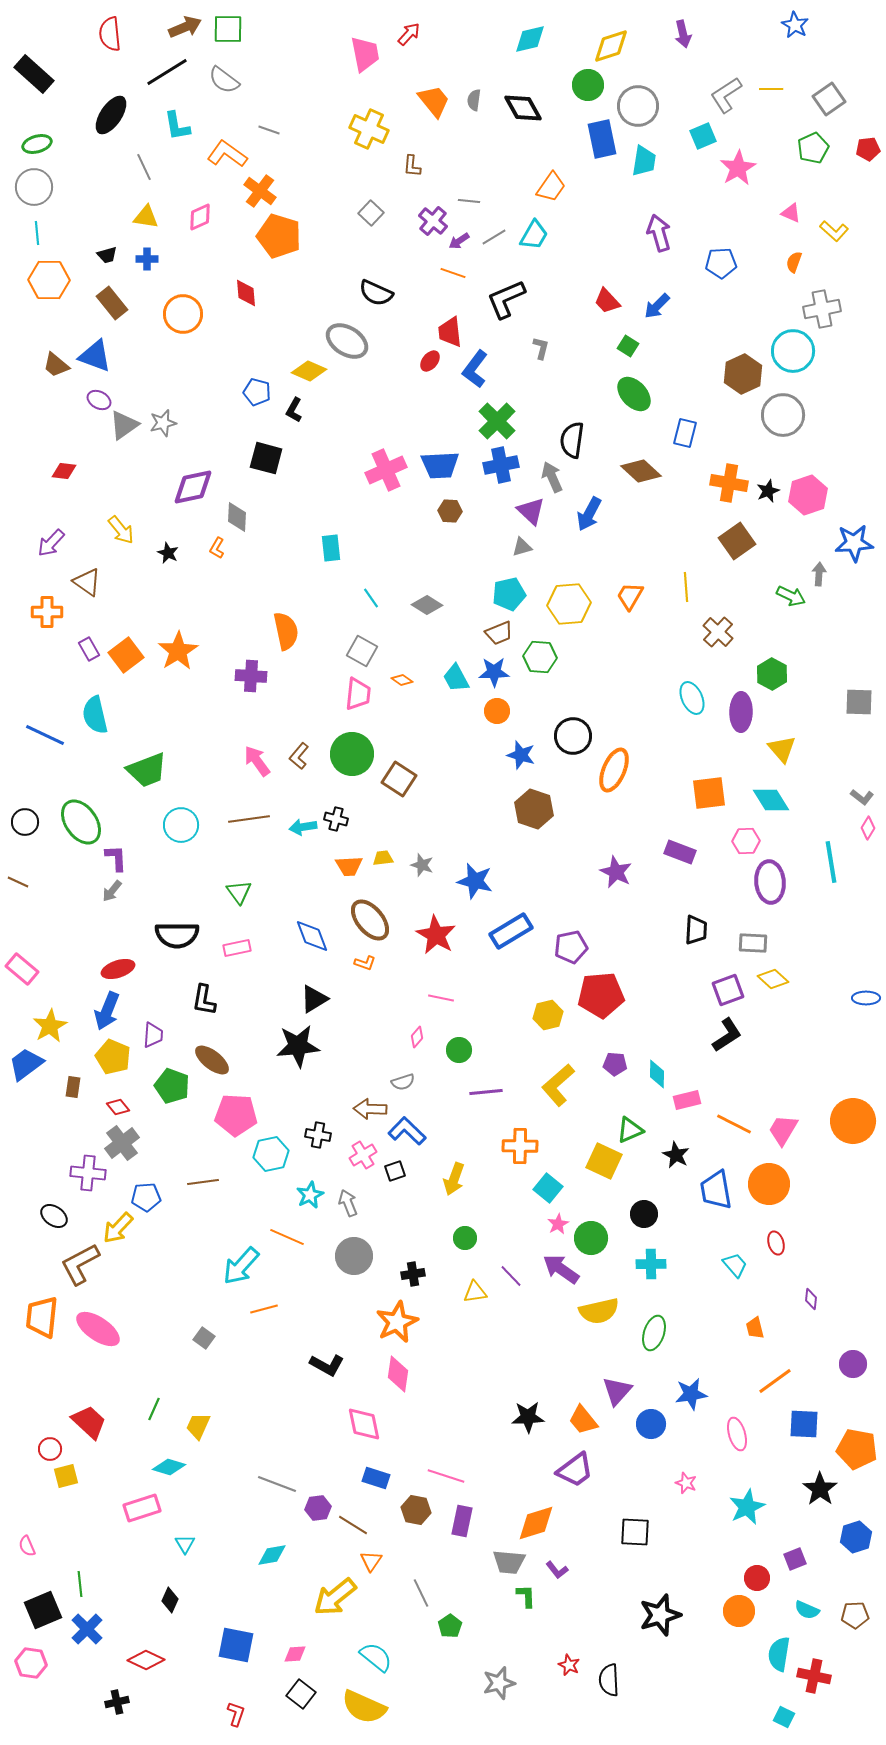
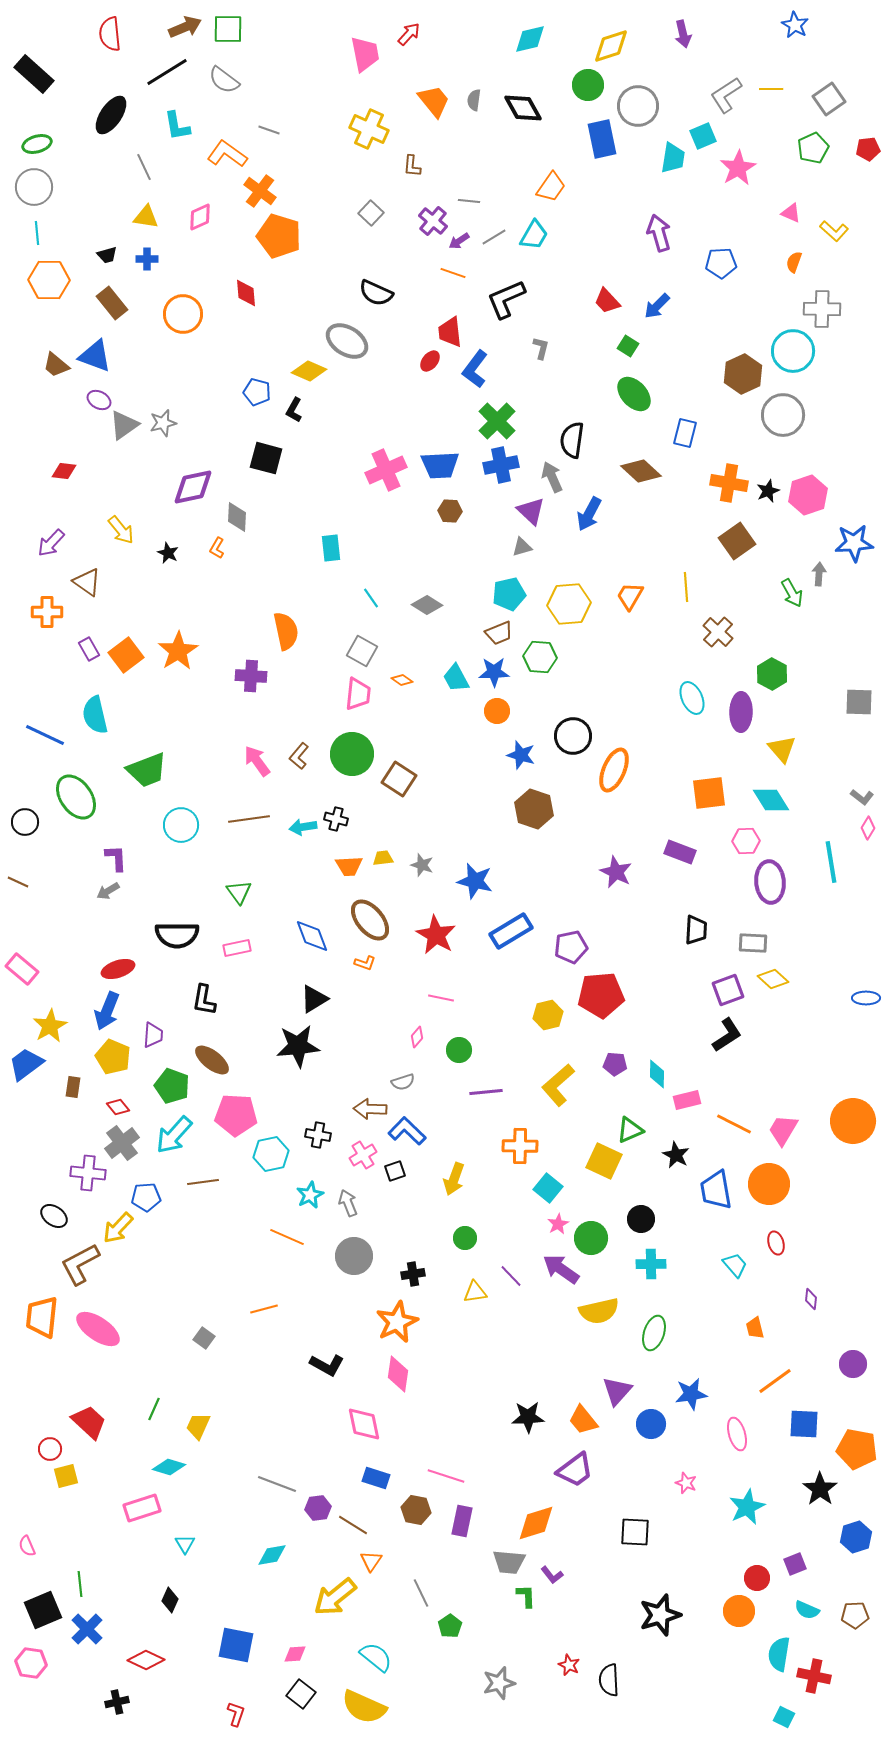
cyan trapezoid at (644, 161): moved 29 px right, 3 px up
gray cross at (822, 309): rotated 12 degrees clockwise
green arrow at (791, 596): moved 1 px right, 3 px up; rotated 36 degrees clockwise
green ellipse at (81, 822): moved 5 px left, 25 px up
gray arrow at (112, 891): moved 4 px left; rotated 20 degrees clockwise
black circle at (644, 1214): moved 3 px left, 5 px down
cyan arrow at (241, 1266): moved 67 px left, 131 px up
purple square at (795, 1559): moved 5 px down
purple L-shape at (557, 1570): moved 5 px left, 5 px down
